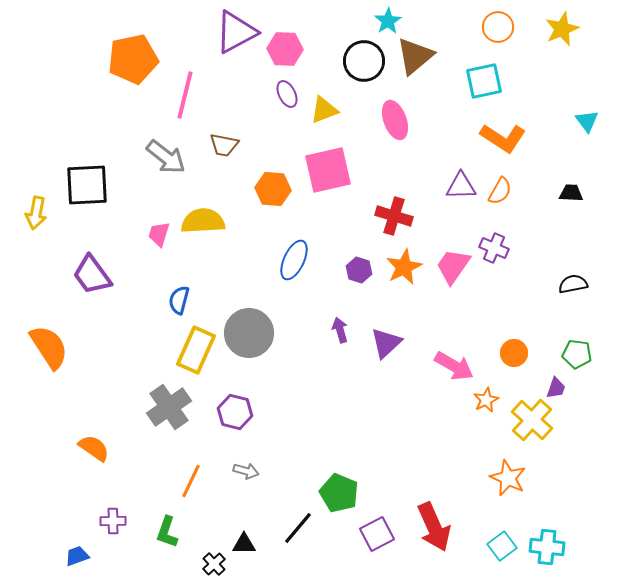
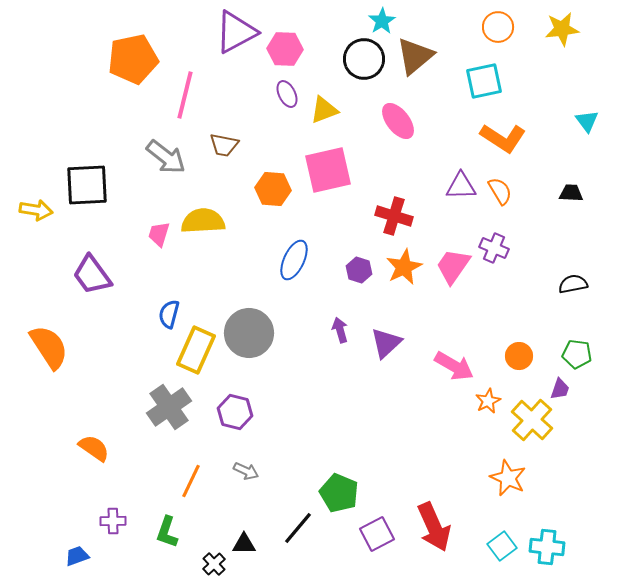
cyan star at (388, 21): moved 6 px left
yellow star at (562, 29): rotated 16 degrees clockwise
black circle at (364, 61): moved 2 px up
pink ellipse at (395, 120): moved 3 px right, 1 px down; rotated 18 degrees counterclockwise
orange semicircle at (500, 191): rotated 60 degrees counterclockwise
yellow arrow at (36, 213): moved 3 px up; rotated 92 degrees counterclockwise
blue semicircle at (179, 300): moved 10 px left, 14 px down
orange circle at (514, 353): moved 5 px right, 3 px down
purple trapezoid at (556, 388): moved 4 px right, 1 px down
orange star at (486, 400): moved 2 px right, 1 px down
gray arrow at (246, 471): rotated 10 degrees clockwise
